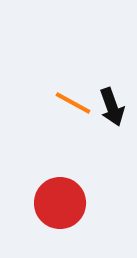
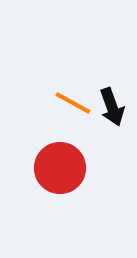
red circle: moved 35 px up
